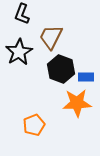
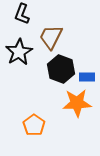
blue rectangle: moved 1 px right
orange pentagon: rotated 15 degrees counterclockwise
